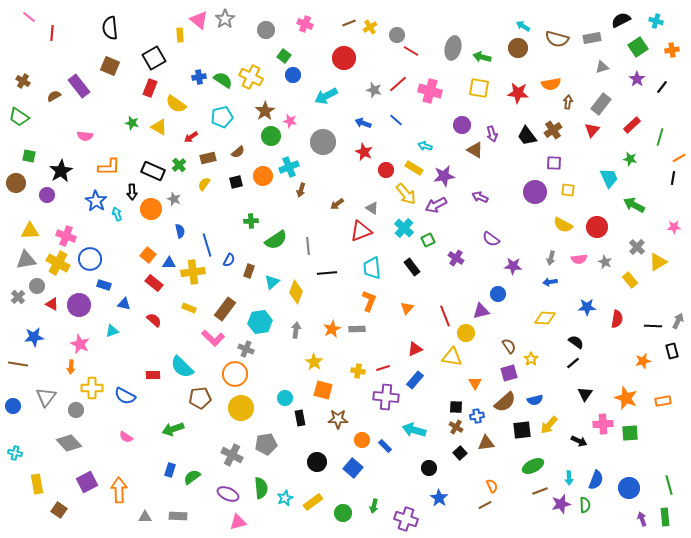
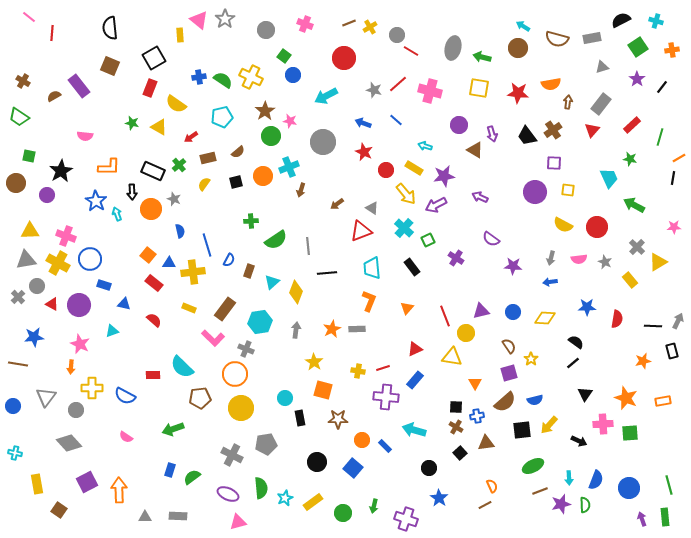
purple circle at (462, 125): moved 3 px left
blue circle at (498, 294): moved 15 px right, 18 px down
